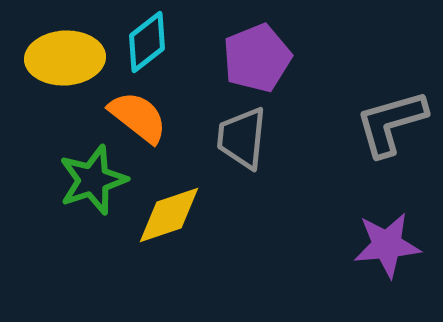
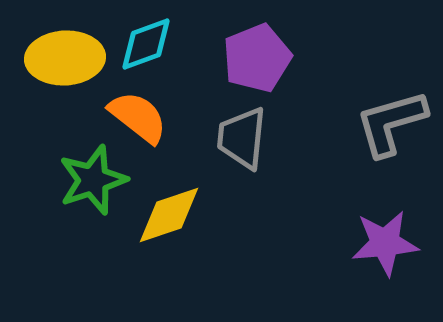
cyan diamond: moved 1 px left, 2 px down; rotated 18 degrees clockwise
purple star: moved 2 px left, 2 px up
